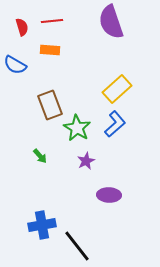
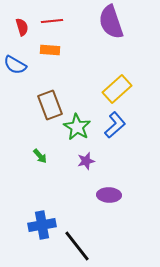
blue L-shape: moved 1 px down
green star: moved 1 px up
purple star: rotated 12 degrees clockwise
